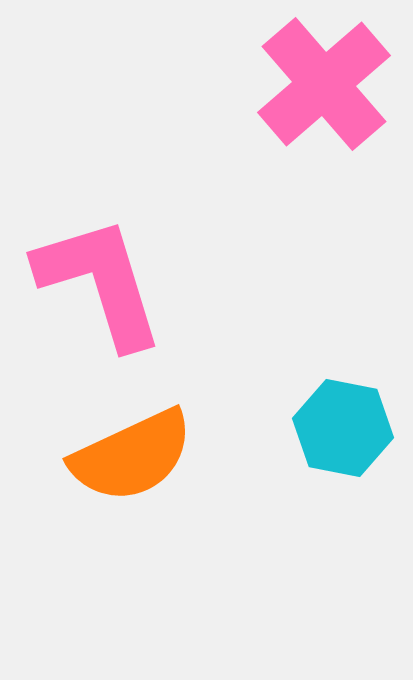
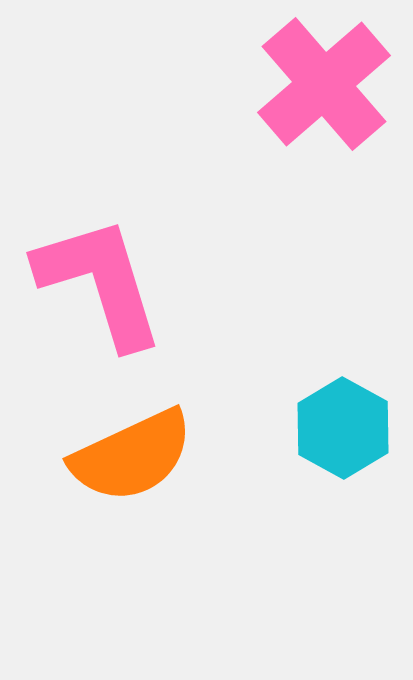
cyan hexagon: rotated 18 degrees clockwise
